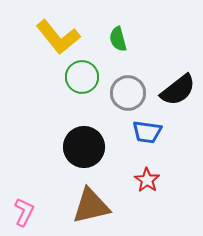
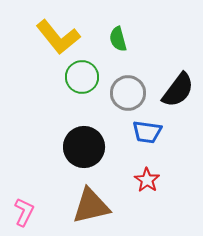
black semicircle: rotated 15 degrees counterclockwise
